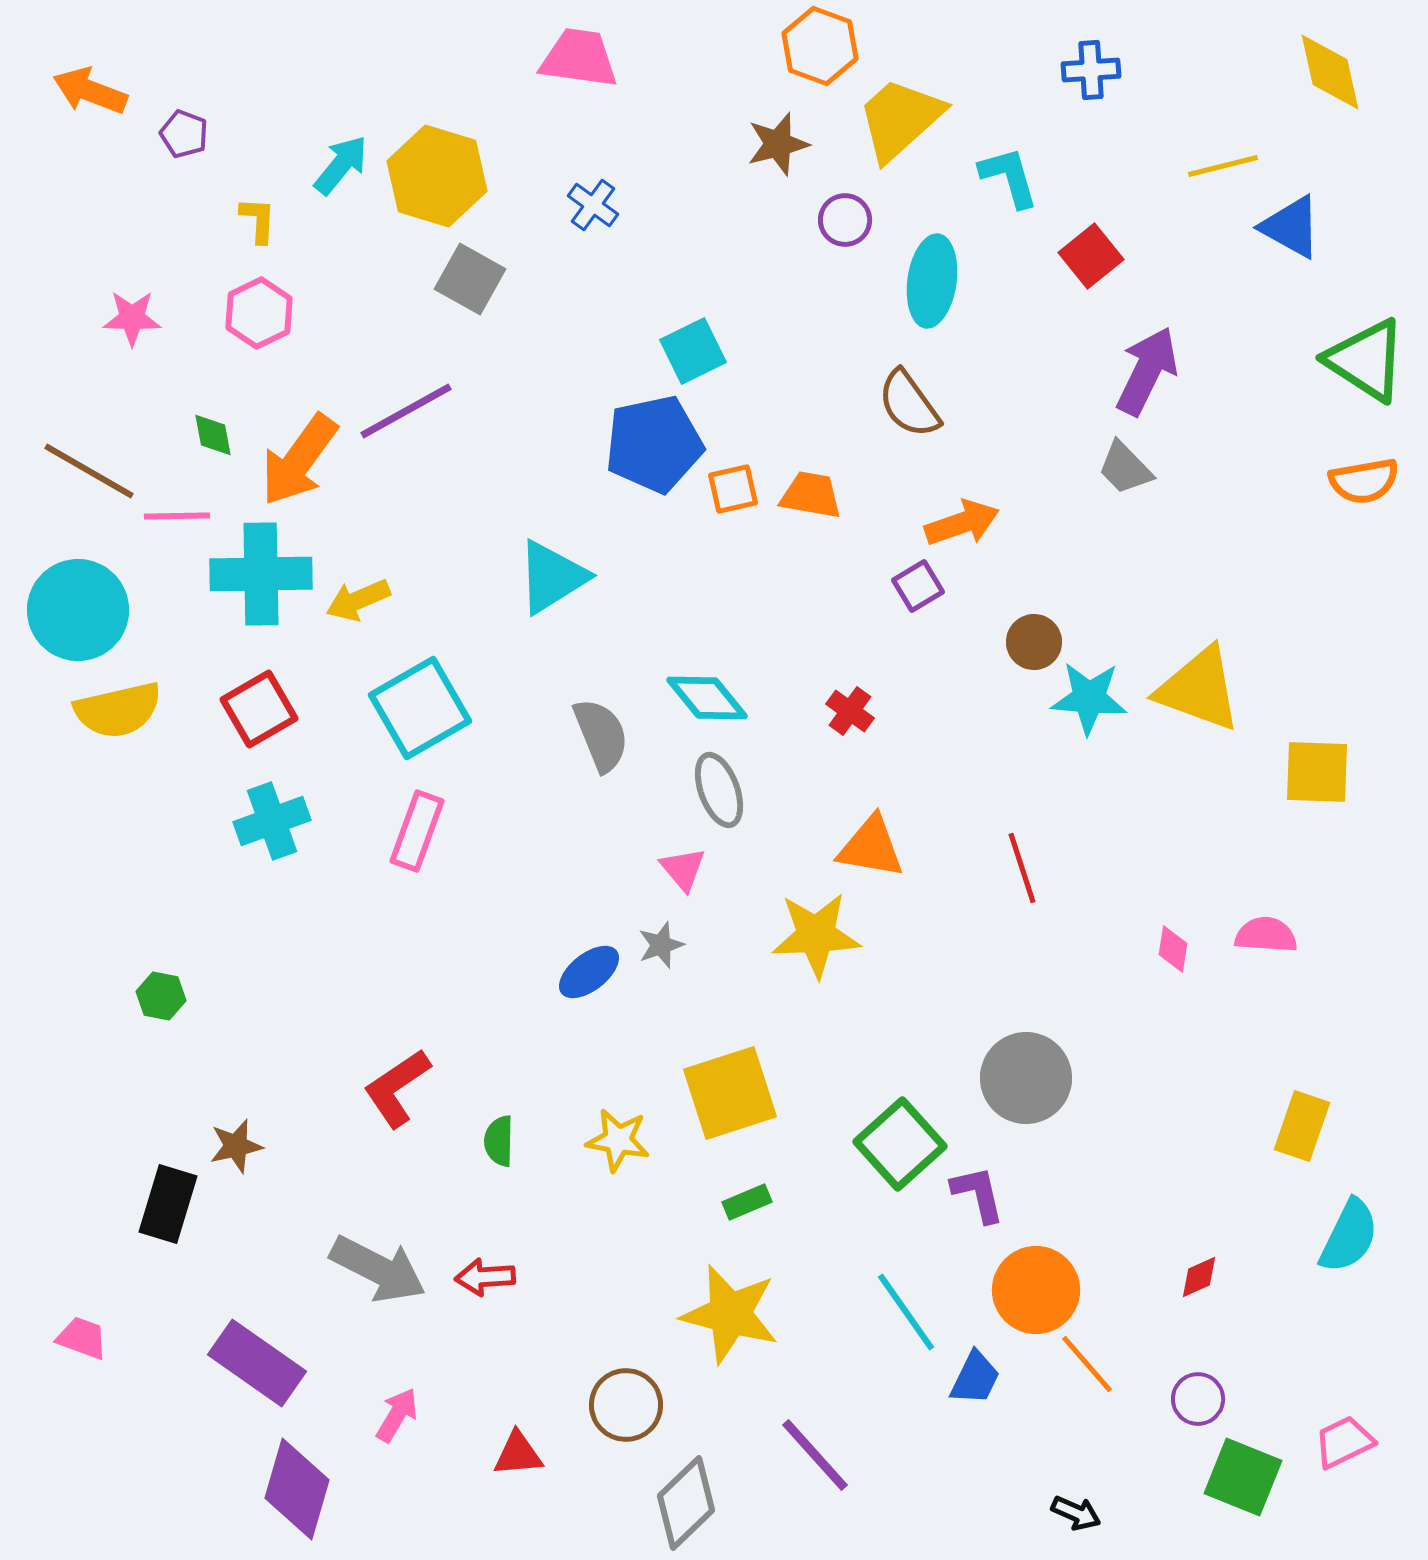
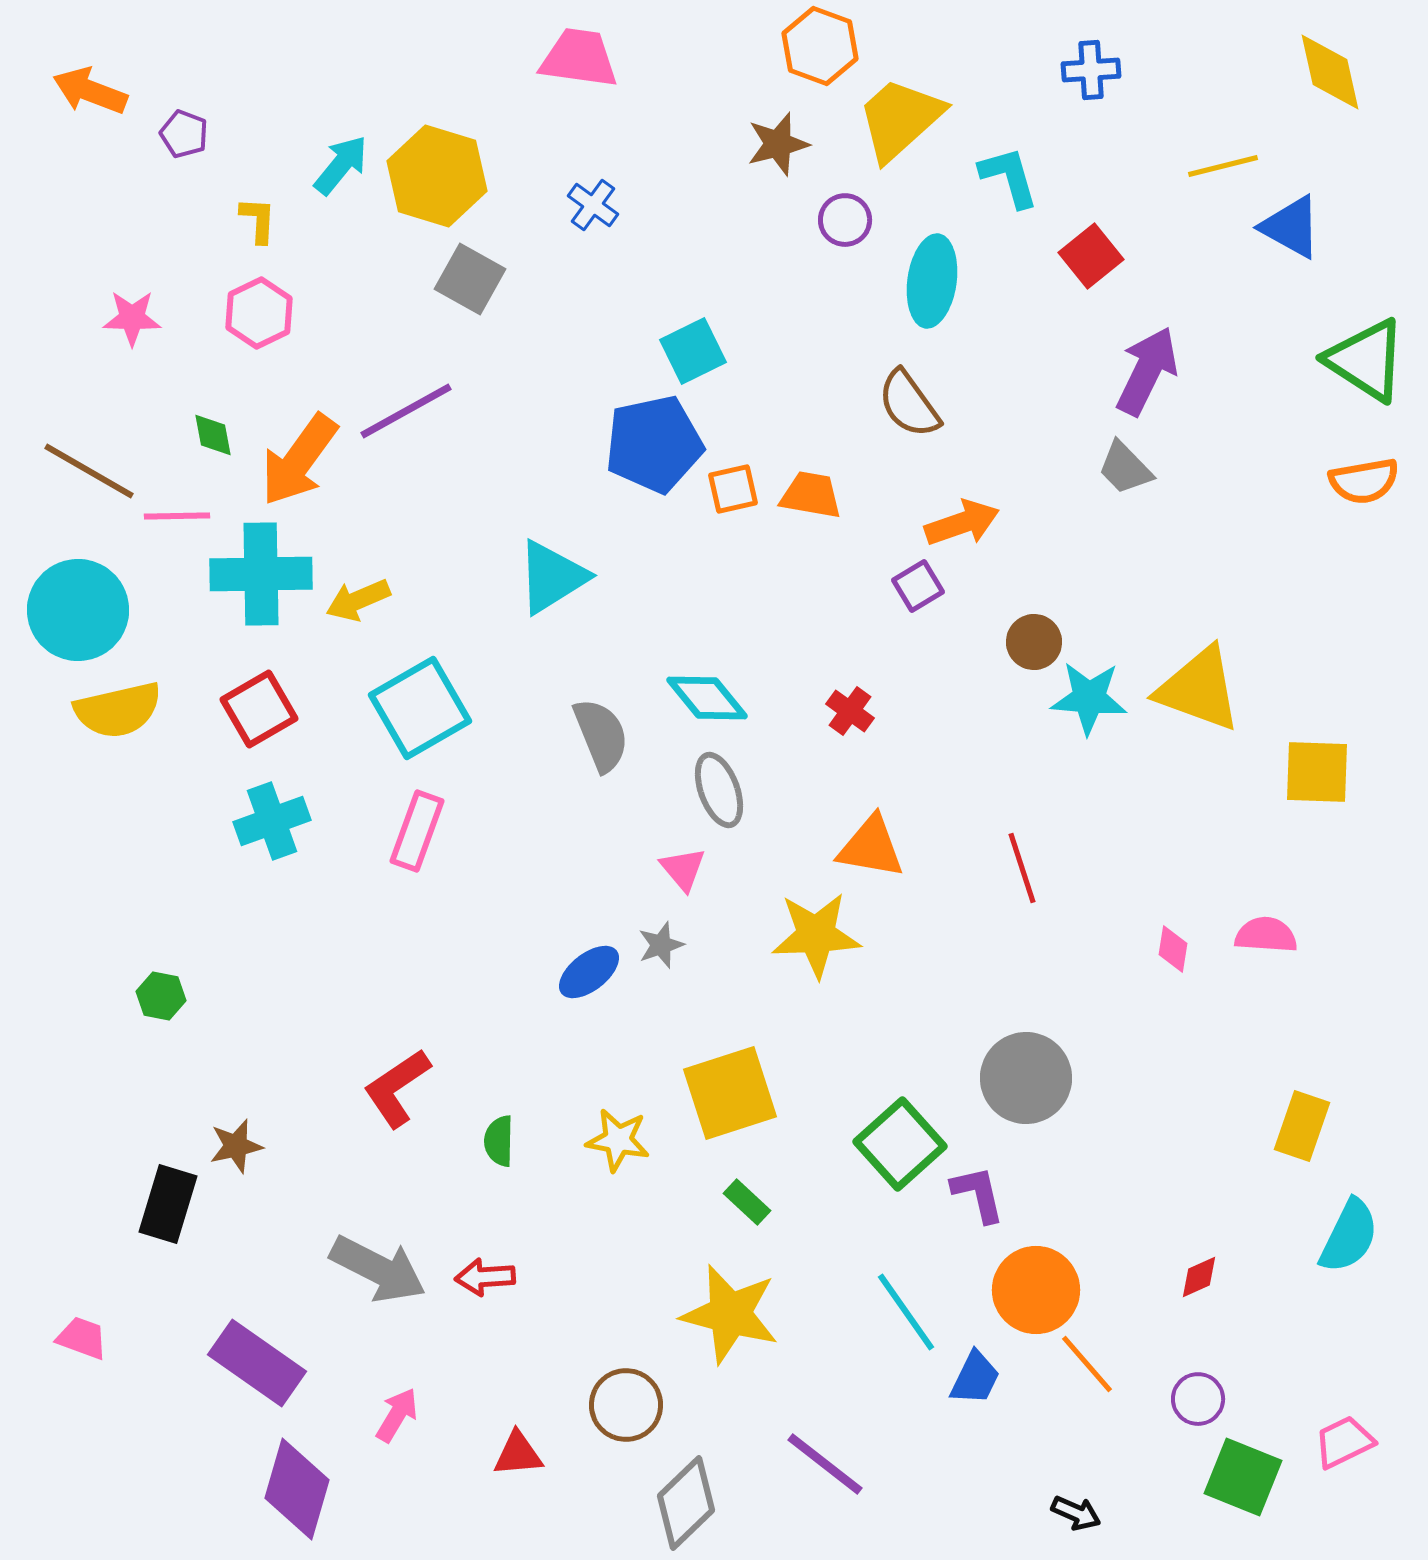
green rectangle at (747, 1202): rotated 66 degrees clockwise
purple line at (815, 1455): moved 10 px right, 9 px down; rotated 10 degrees counterclockwise
